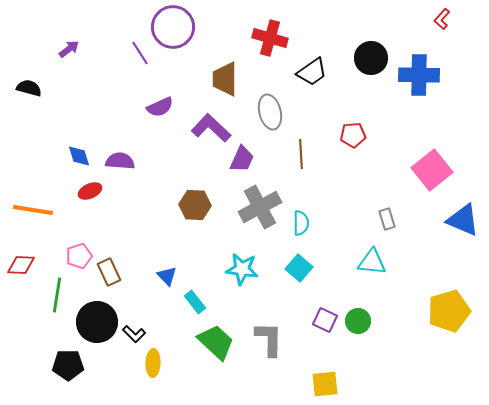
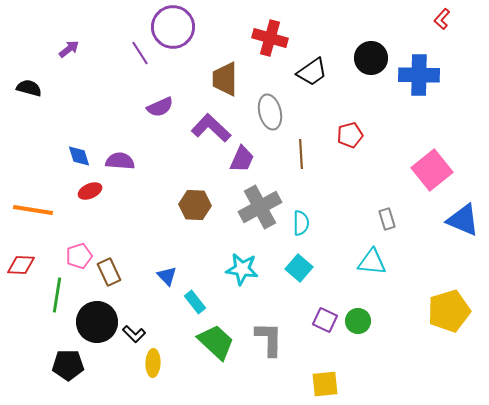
red pentagon at (353, 135): moved 3 px left; rotated 10 degrees counterclockwise
